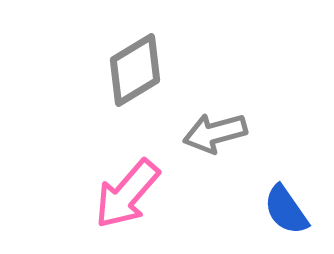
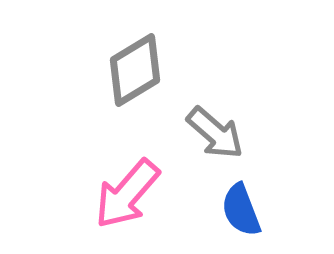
gray arrow: rotated 124 degrees counterclockwise
blue semicircle: moved 45 px left; rotated 14 degrees clockwise
